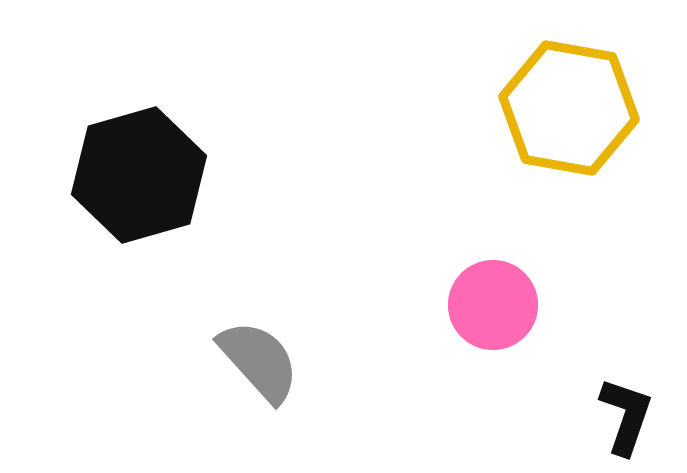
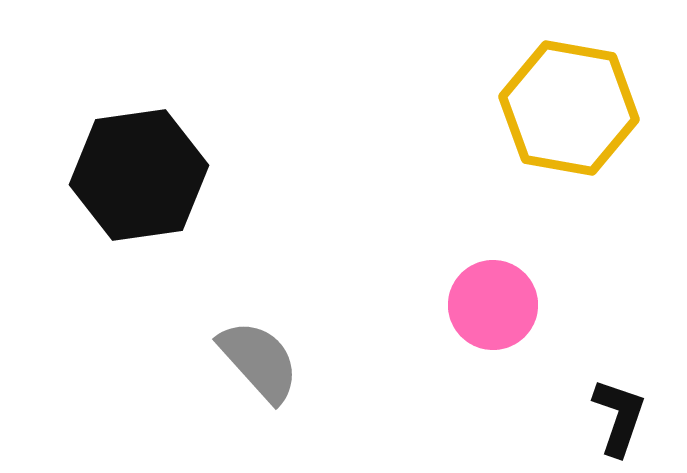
black hexagon: rotated 8 degrees clockwise
black L-shape: moved 7 px left, 1 px down
